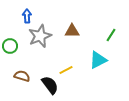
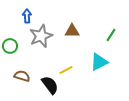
gray star: moved 1 px right
cyan triangle: moved 1 px right, 2 px down
